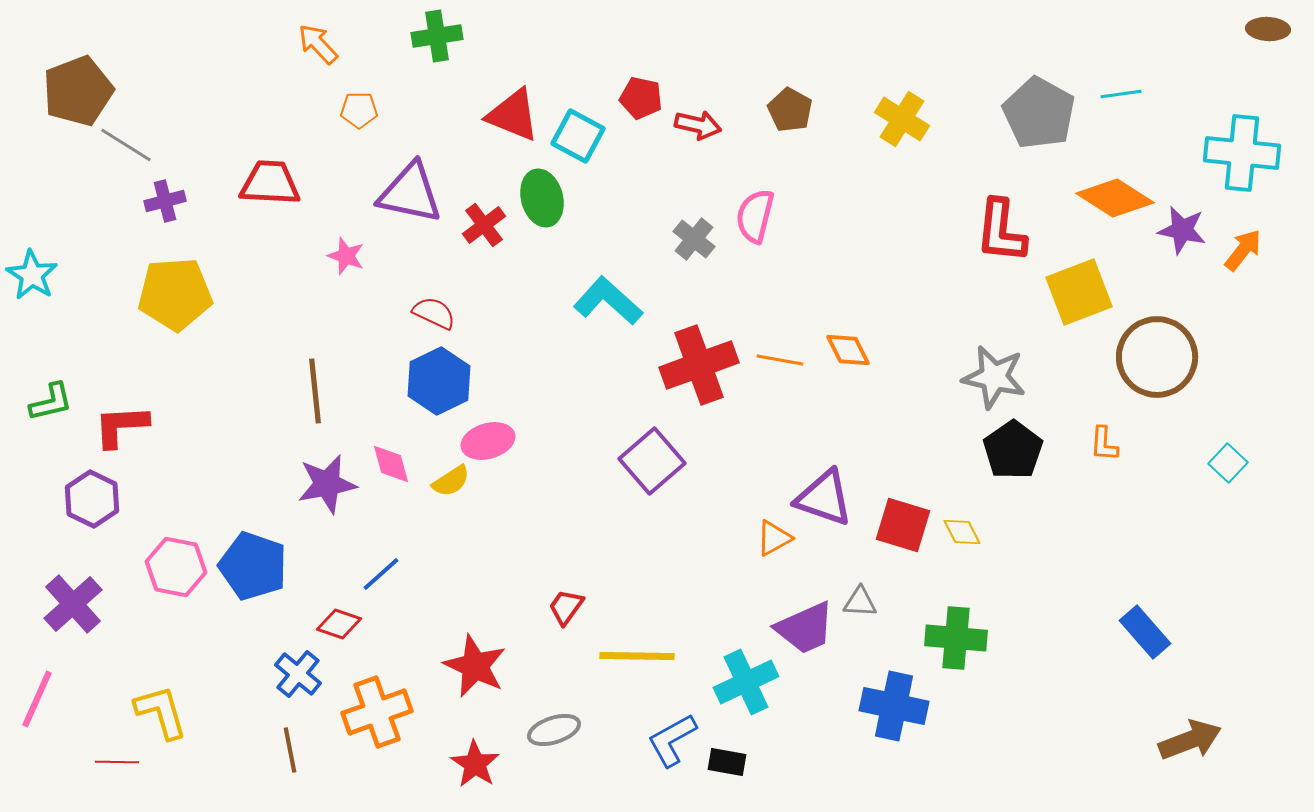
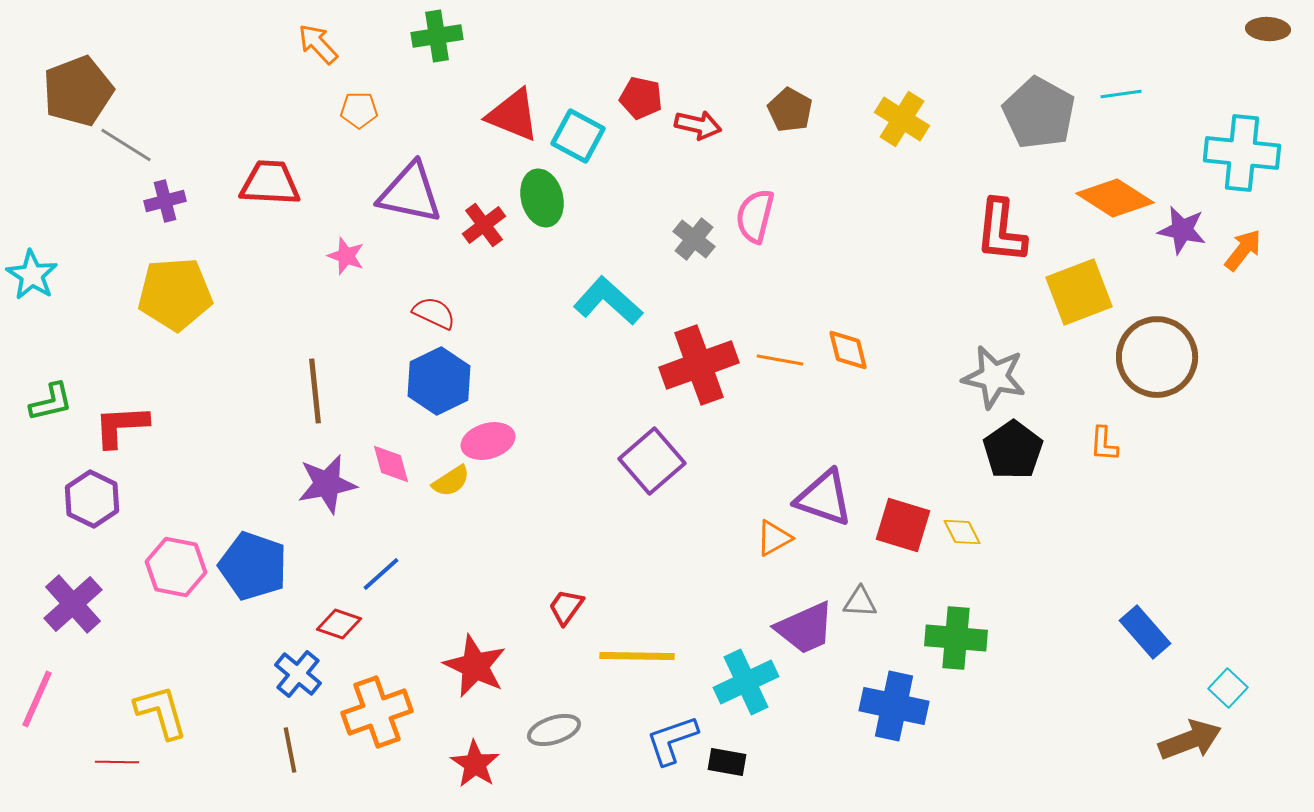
orange diamond at (848, 350): rotated 12 degrees clockwise
cyan square at (1228, 463): moved 225 px down
blue L-shape at (672, 740): rotated 10 degrees clockwise
